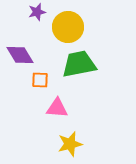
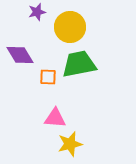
yellow circle: moved 2 px right
orange square: moved 8 px right, 3 px up
pink triangle: moved 2 px left, 10 px down
